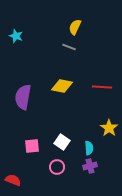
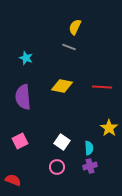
cyan star: moved 10 px right, 22 px down
purple semicircle: rotated 15 degrees counterclockwise
pink square: moved 12 px left, 5 px up; rotated 21 degrees counterclockwise
